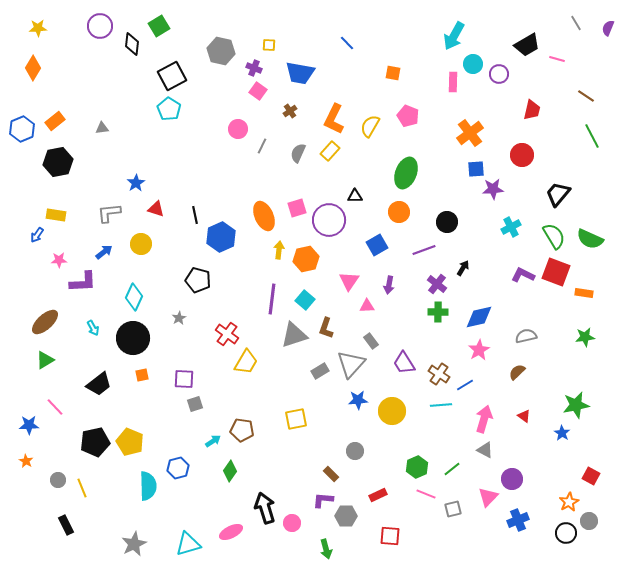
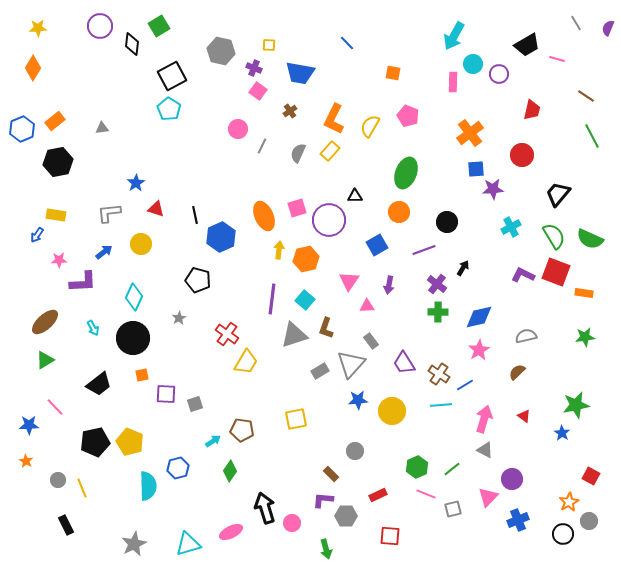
purple square at (184, 379): moved 18 px left, 15 px down
black circle at (566, 533): moved 3 px left, 1 px down
